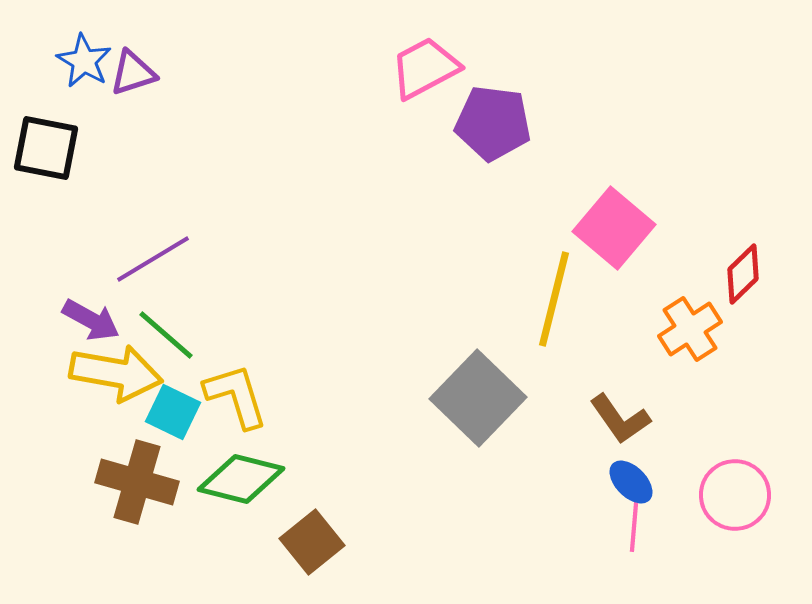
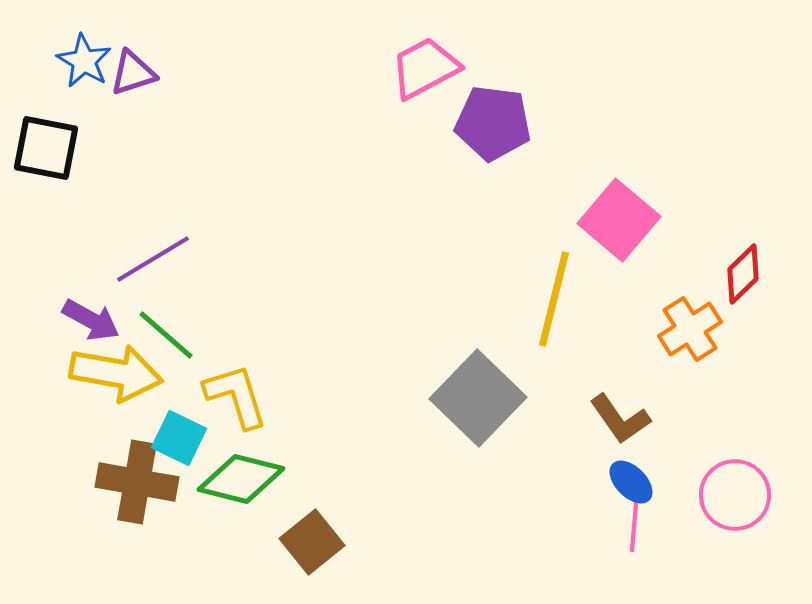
pink square: moved 5 px right, 8 px up
cyan square: moved 6 px right, 26 px down
brown cross: rotated 6 degrees counterclockwise
